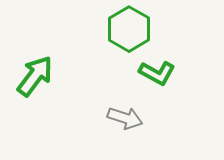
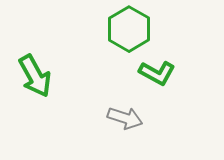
green arrow: rotated 114 degrees clockwise
